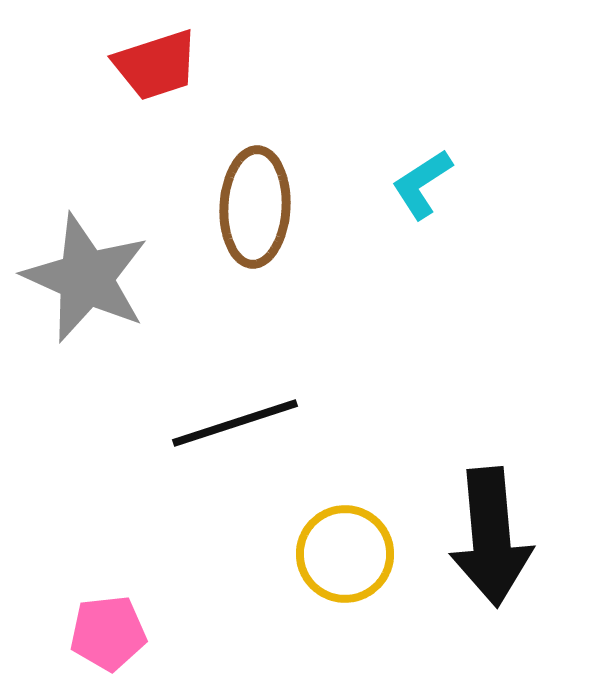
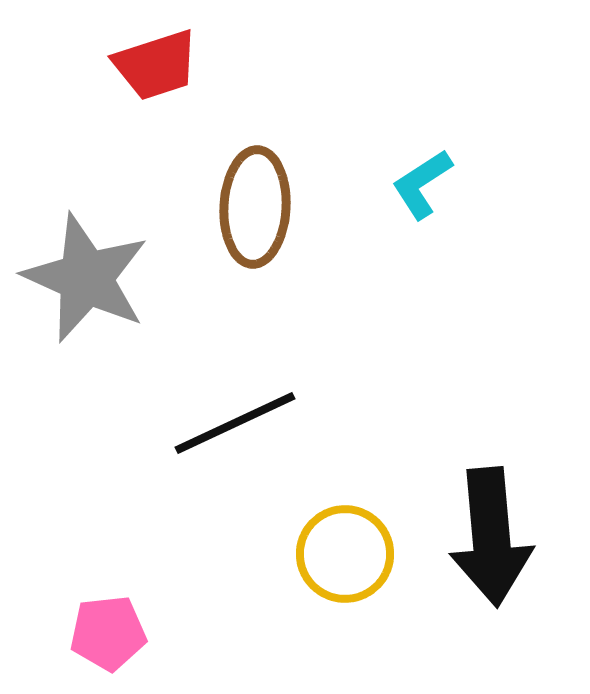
black line: rotated 7 degrees counterclockwise
